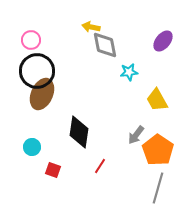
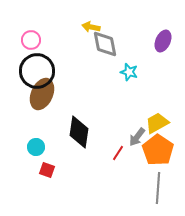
purple ellipse: rotated 15 degrees counterclockwise
gray diamond: moved 1 px up
cyan star: rotated 24 degrees clockwise
yellow trapezoid: moved 23 px down; rotated 90 degrees clockwise
gray arrow: moved 1 px right, 2 px down
cyan circle: moved 4 px right
red line: moved 18 px right, 13 px up
red square: moved 6 px left
gray line: rotated 12 degrees counterclockwise
